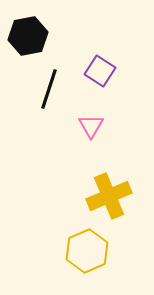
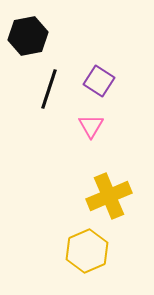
purple square: moved 1 px left, 10 px down
